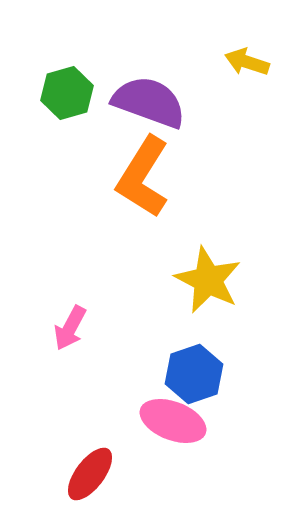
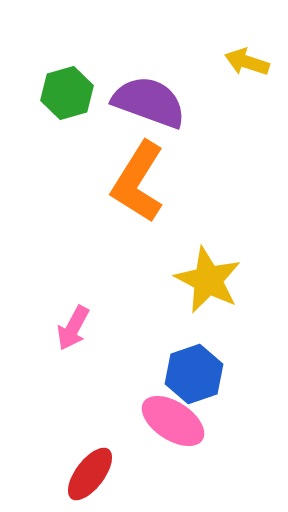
orange L-shape: moved 5 px left, 5 px down
pink arrow: moved 3 px right
pink ellipse: rotated 12 degrees clockwise
